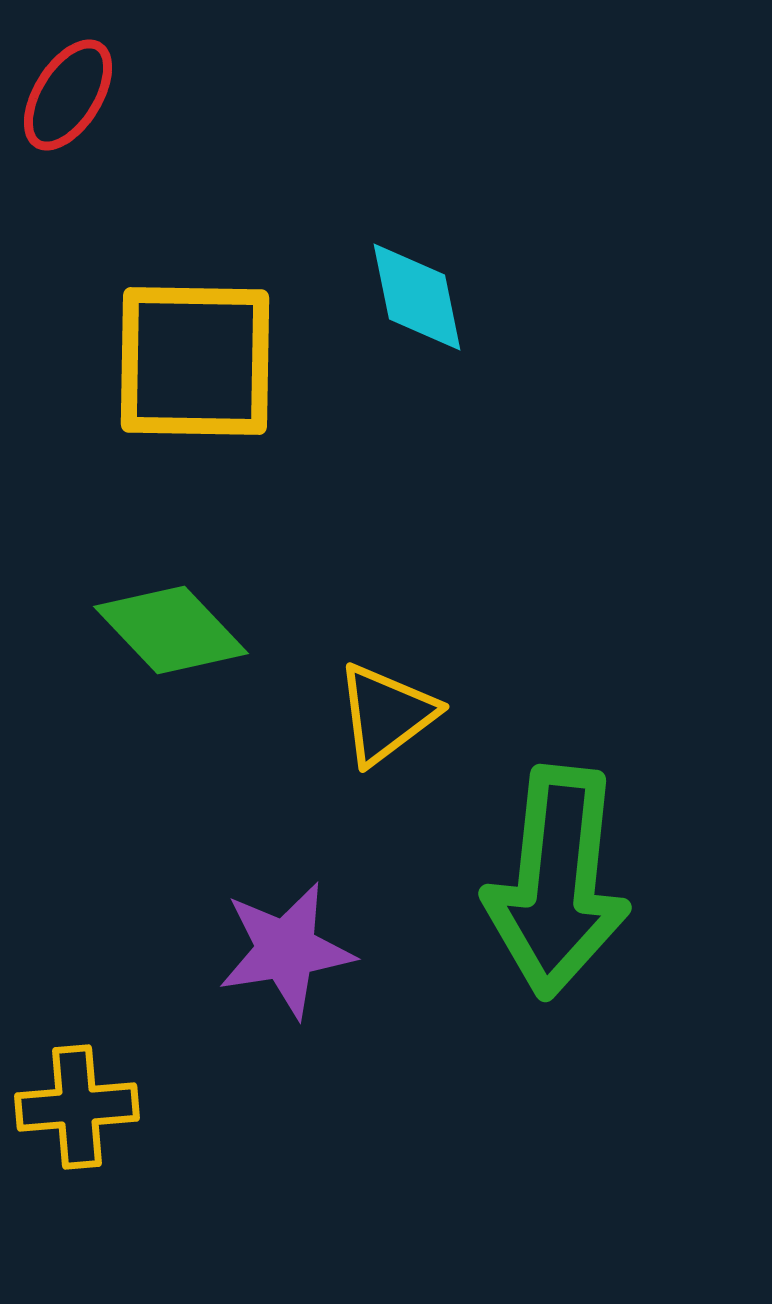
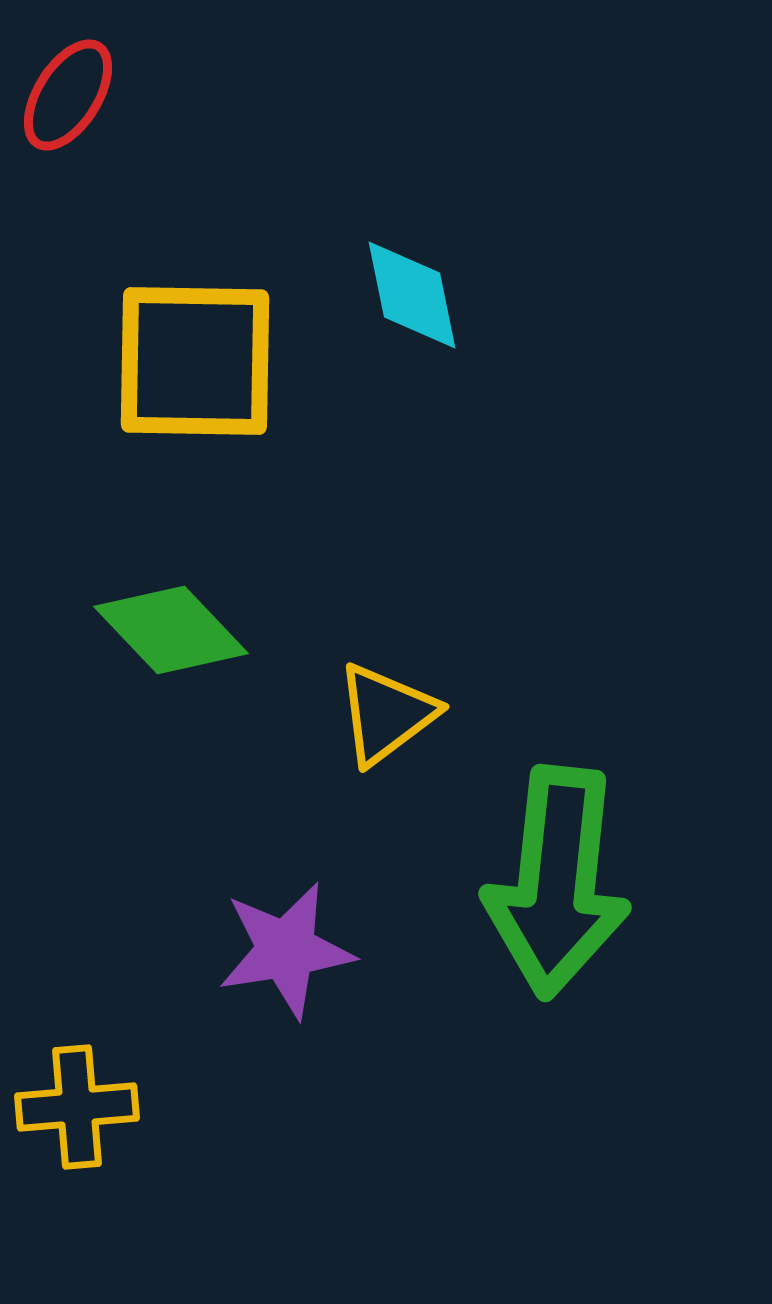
cyan diamond: moved 5 px left, 2 px up
